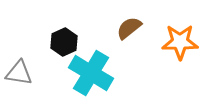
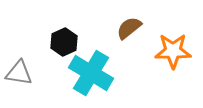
orange star: moved 7 px left, 9 px down
